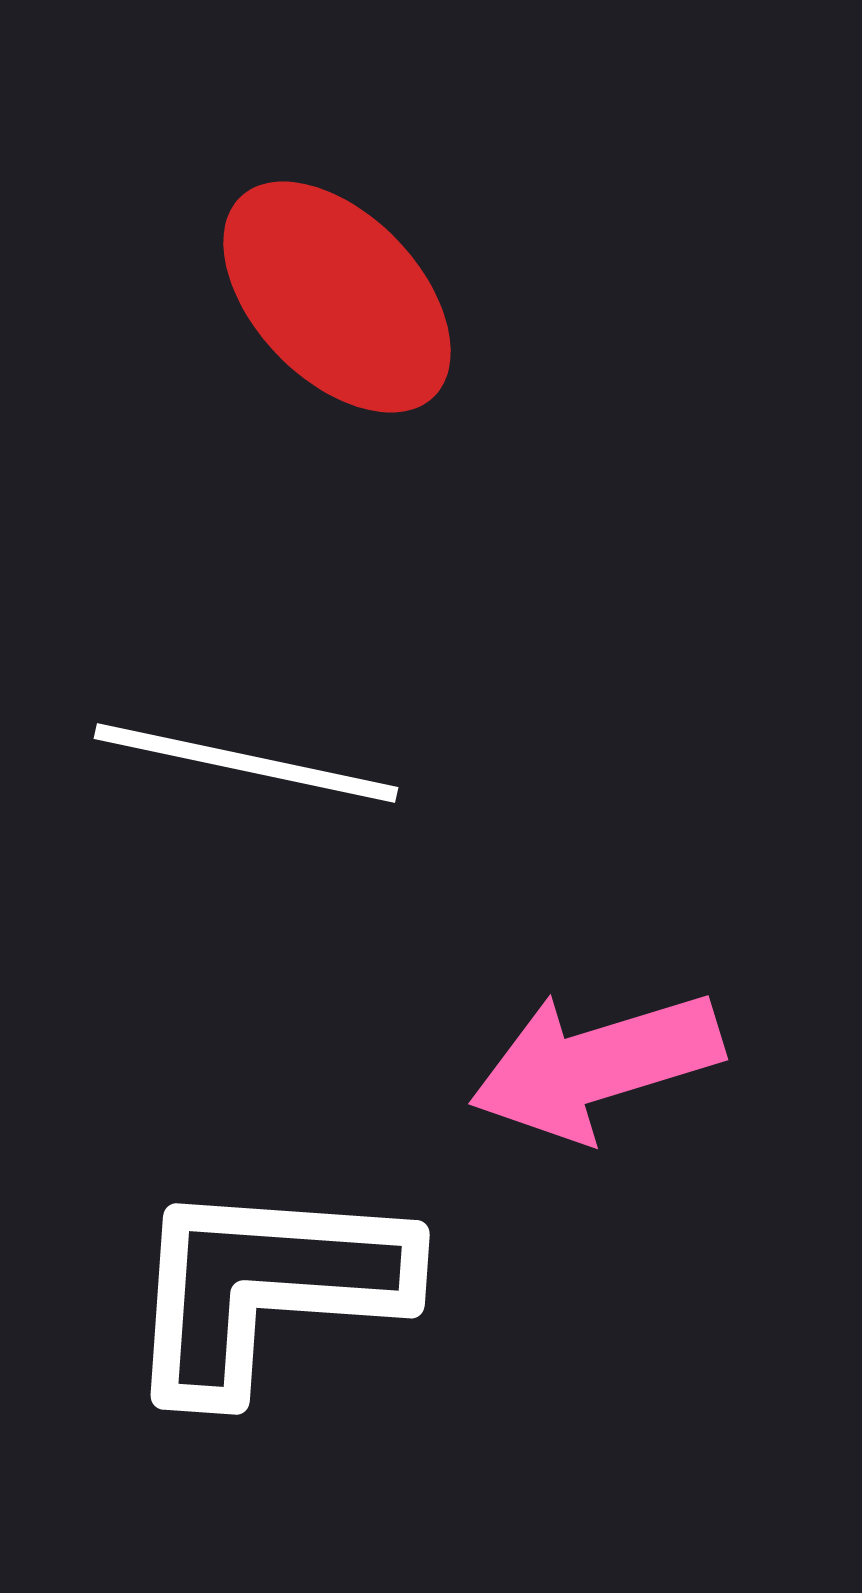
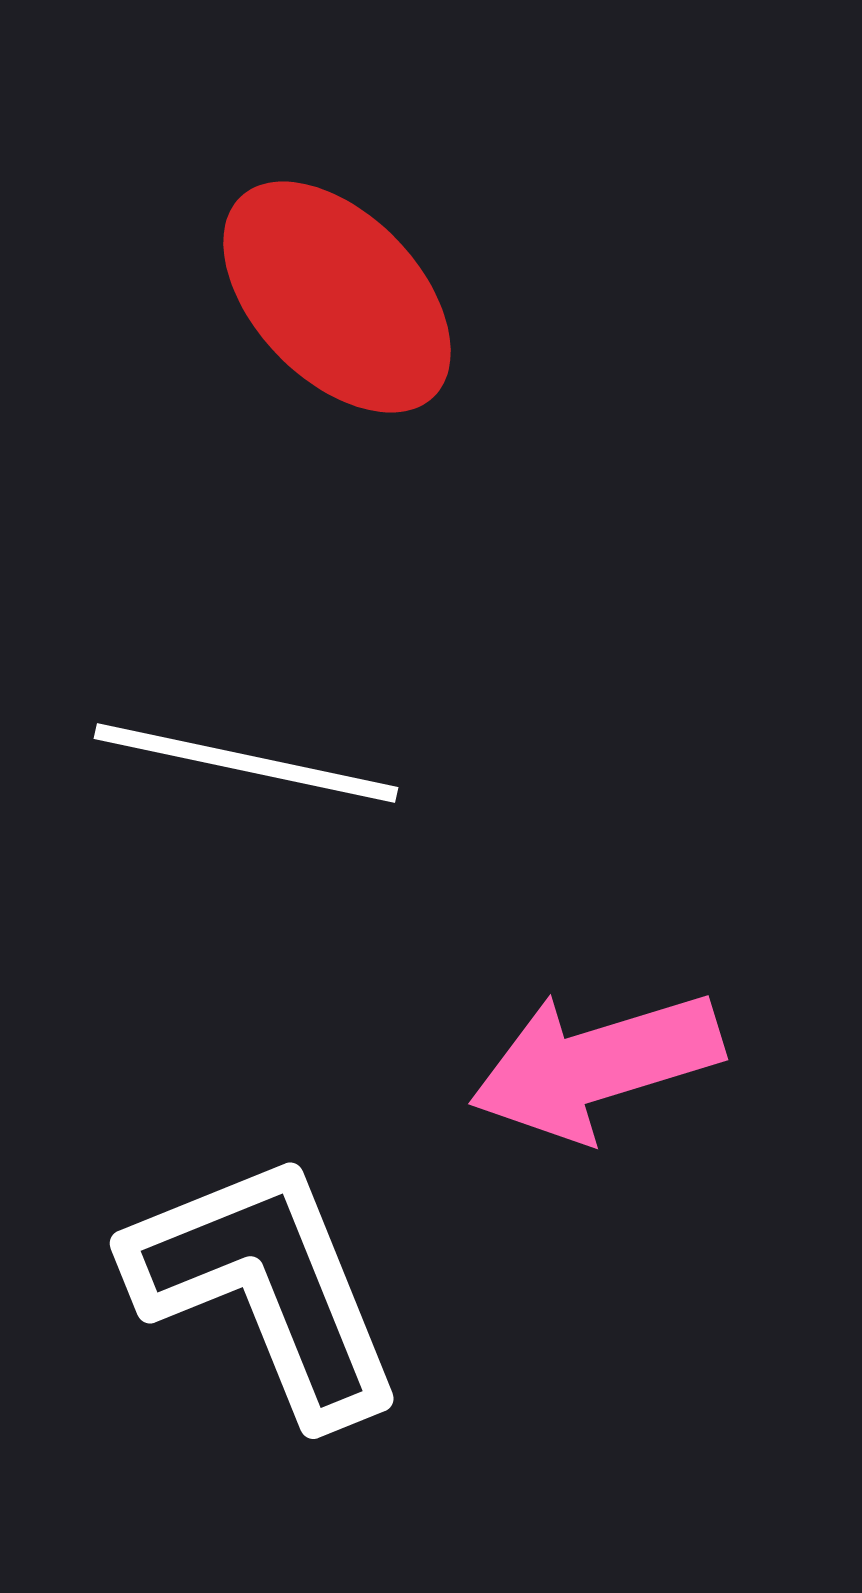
white L-shape: rotated 64 degrees clockwise
